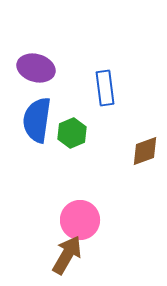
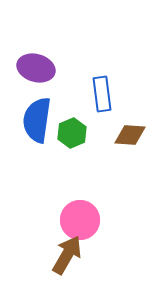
blue rectangle: moved 3 px left, 6 px down
brown diamond: moved 15 px left, 16 px up; rotated 24 degrees clockwise
